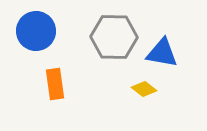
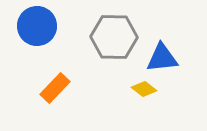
blue circle: moved 1 px right, 5 px up
blue triangle: moved 5 px down; rotated 16 degrees counterclockwise
orange rectangle: moved 4 px down; rotated 52 degrees clockwise
